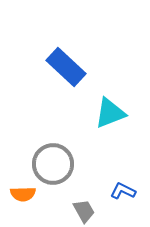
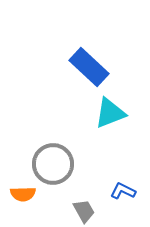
blue rectangle: moved 23 px right
